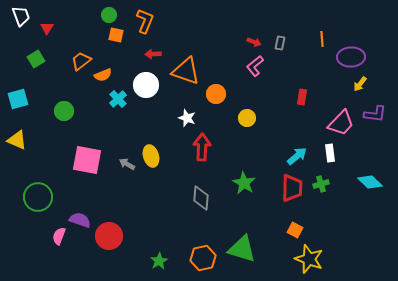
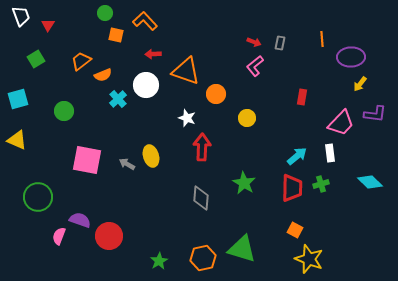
green circle at (109, 15): moved 4 px left, 2 px up
orange L-shape at (145, 21): rotated 65 degrees counterclockwise
red triangle at (47, 28): moved 1 px right, 3 px up
